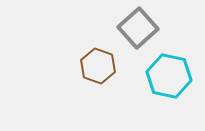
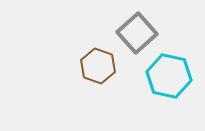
gray square: moved 1 px left, 5 px down
